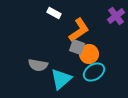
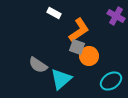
purple cross: rotated 24 degrees counterclockwise
orange circle: moved 2 px down
gray semicircle: rotated 24 degrees clockwise
cyan ellipse: moved 17 px right, 9 px down
